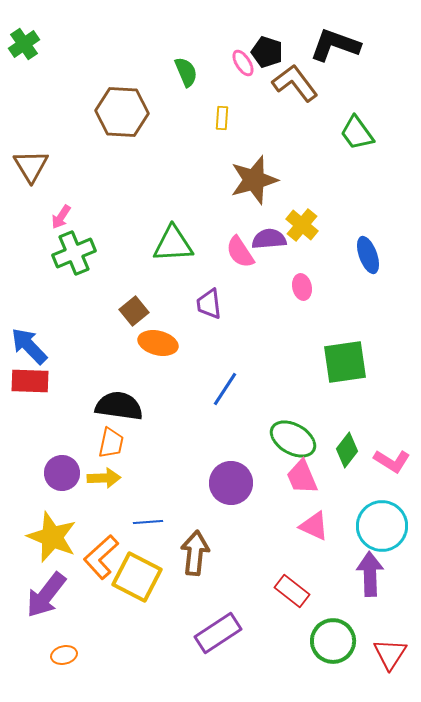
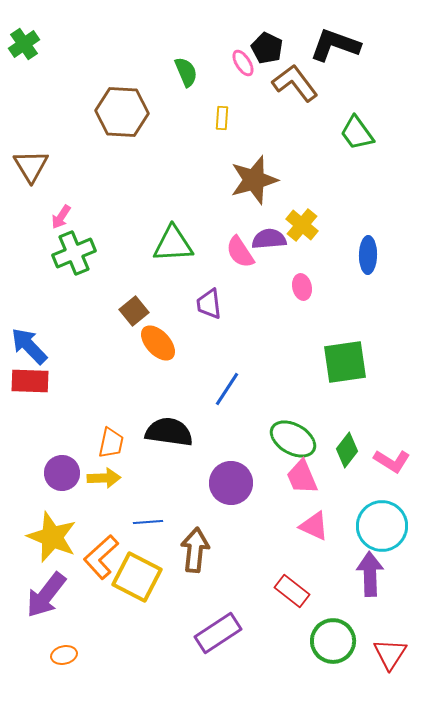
black pentagon at (267, 52): moved 4 px up; rotated 8 degrees clockwise
blue ellipse at (368, 255): rotated 21 degrees clockwise
orange ellipse at (158, 343): rotated 33 degrees clockwise
blue line at (225, 389): moved 2 px right
black semicircle at (119, 406): moved 50 px right, 26 px down
brown arrow at (195, 553): moved 3 px up
